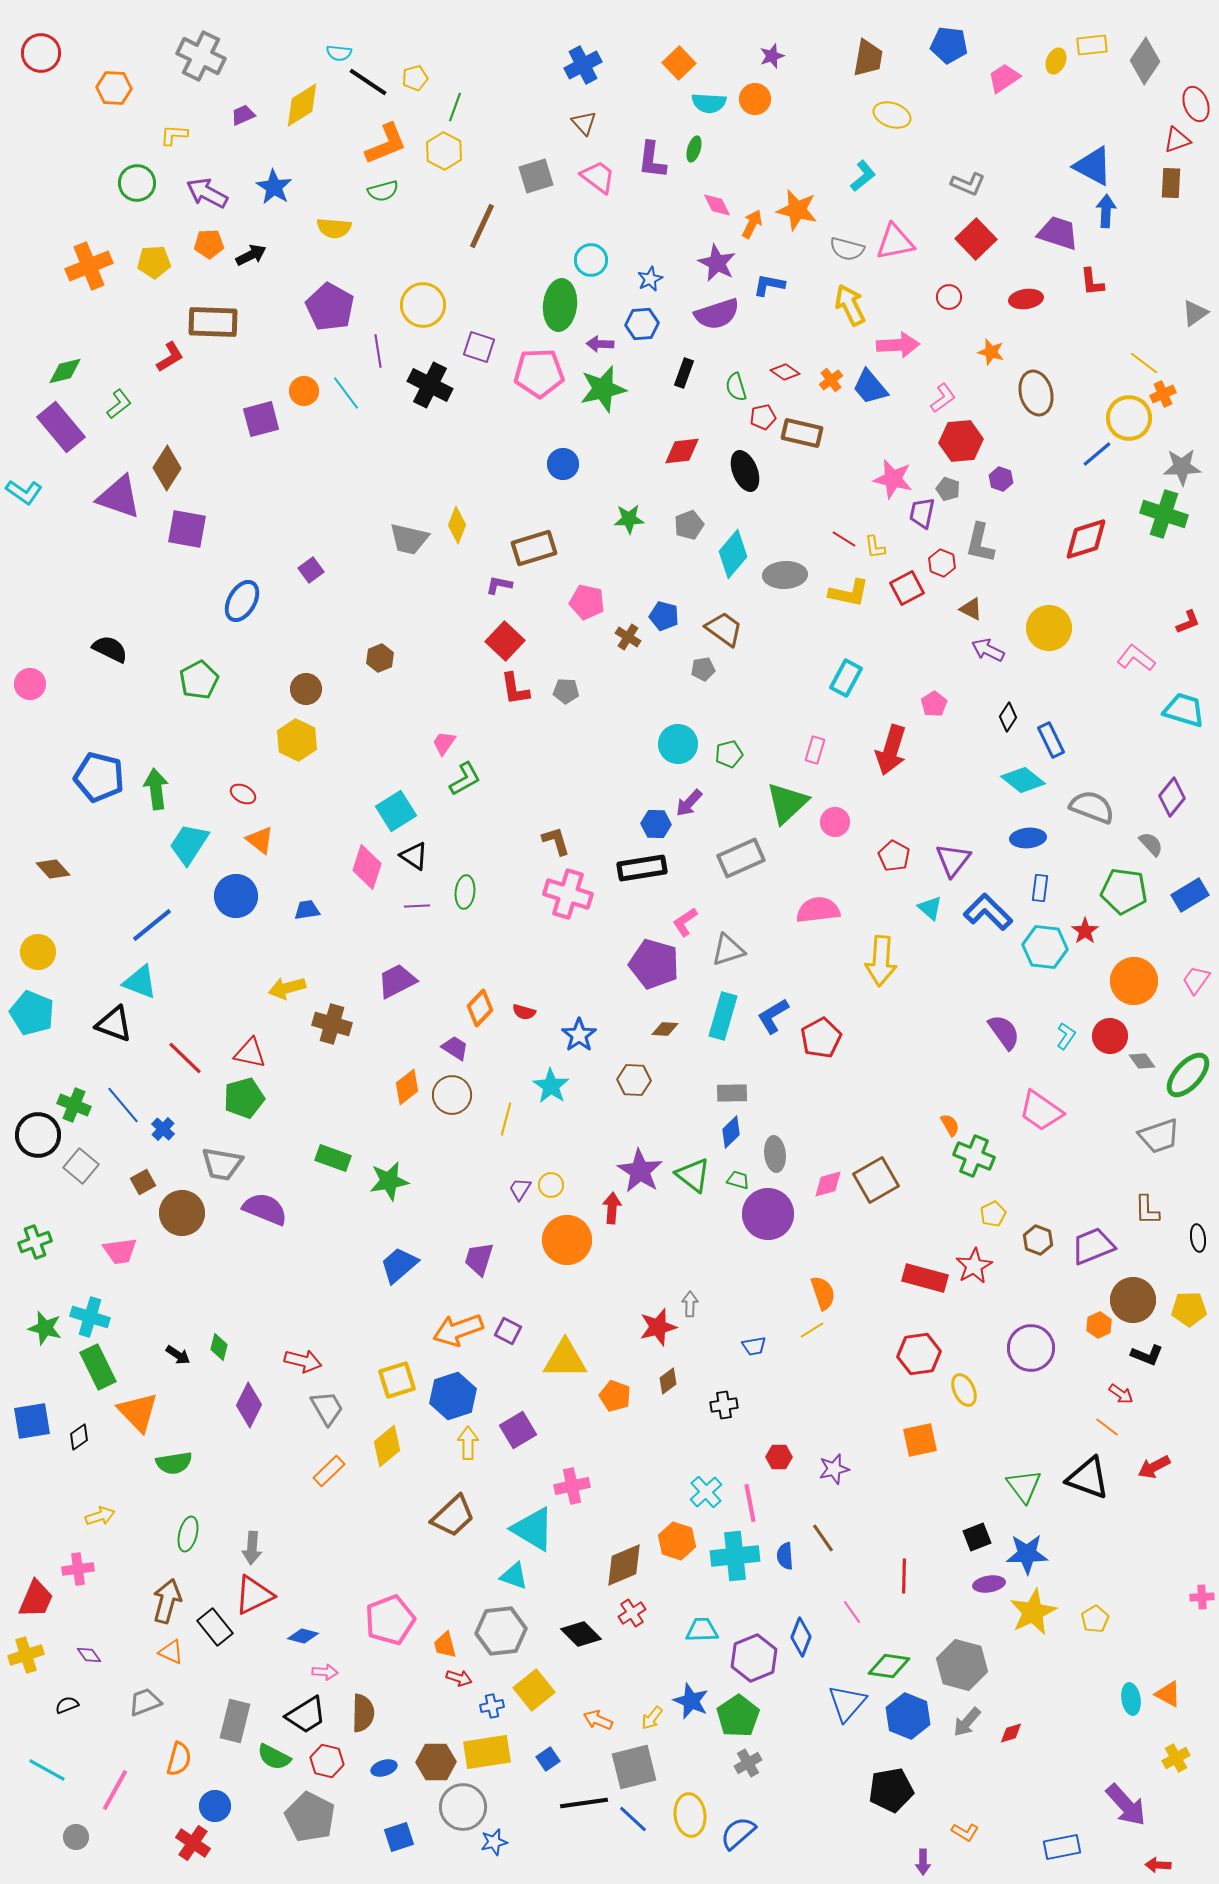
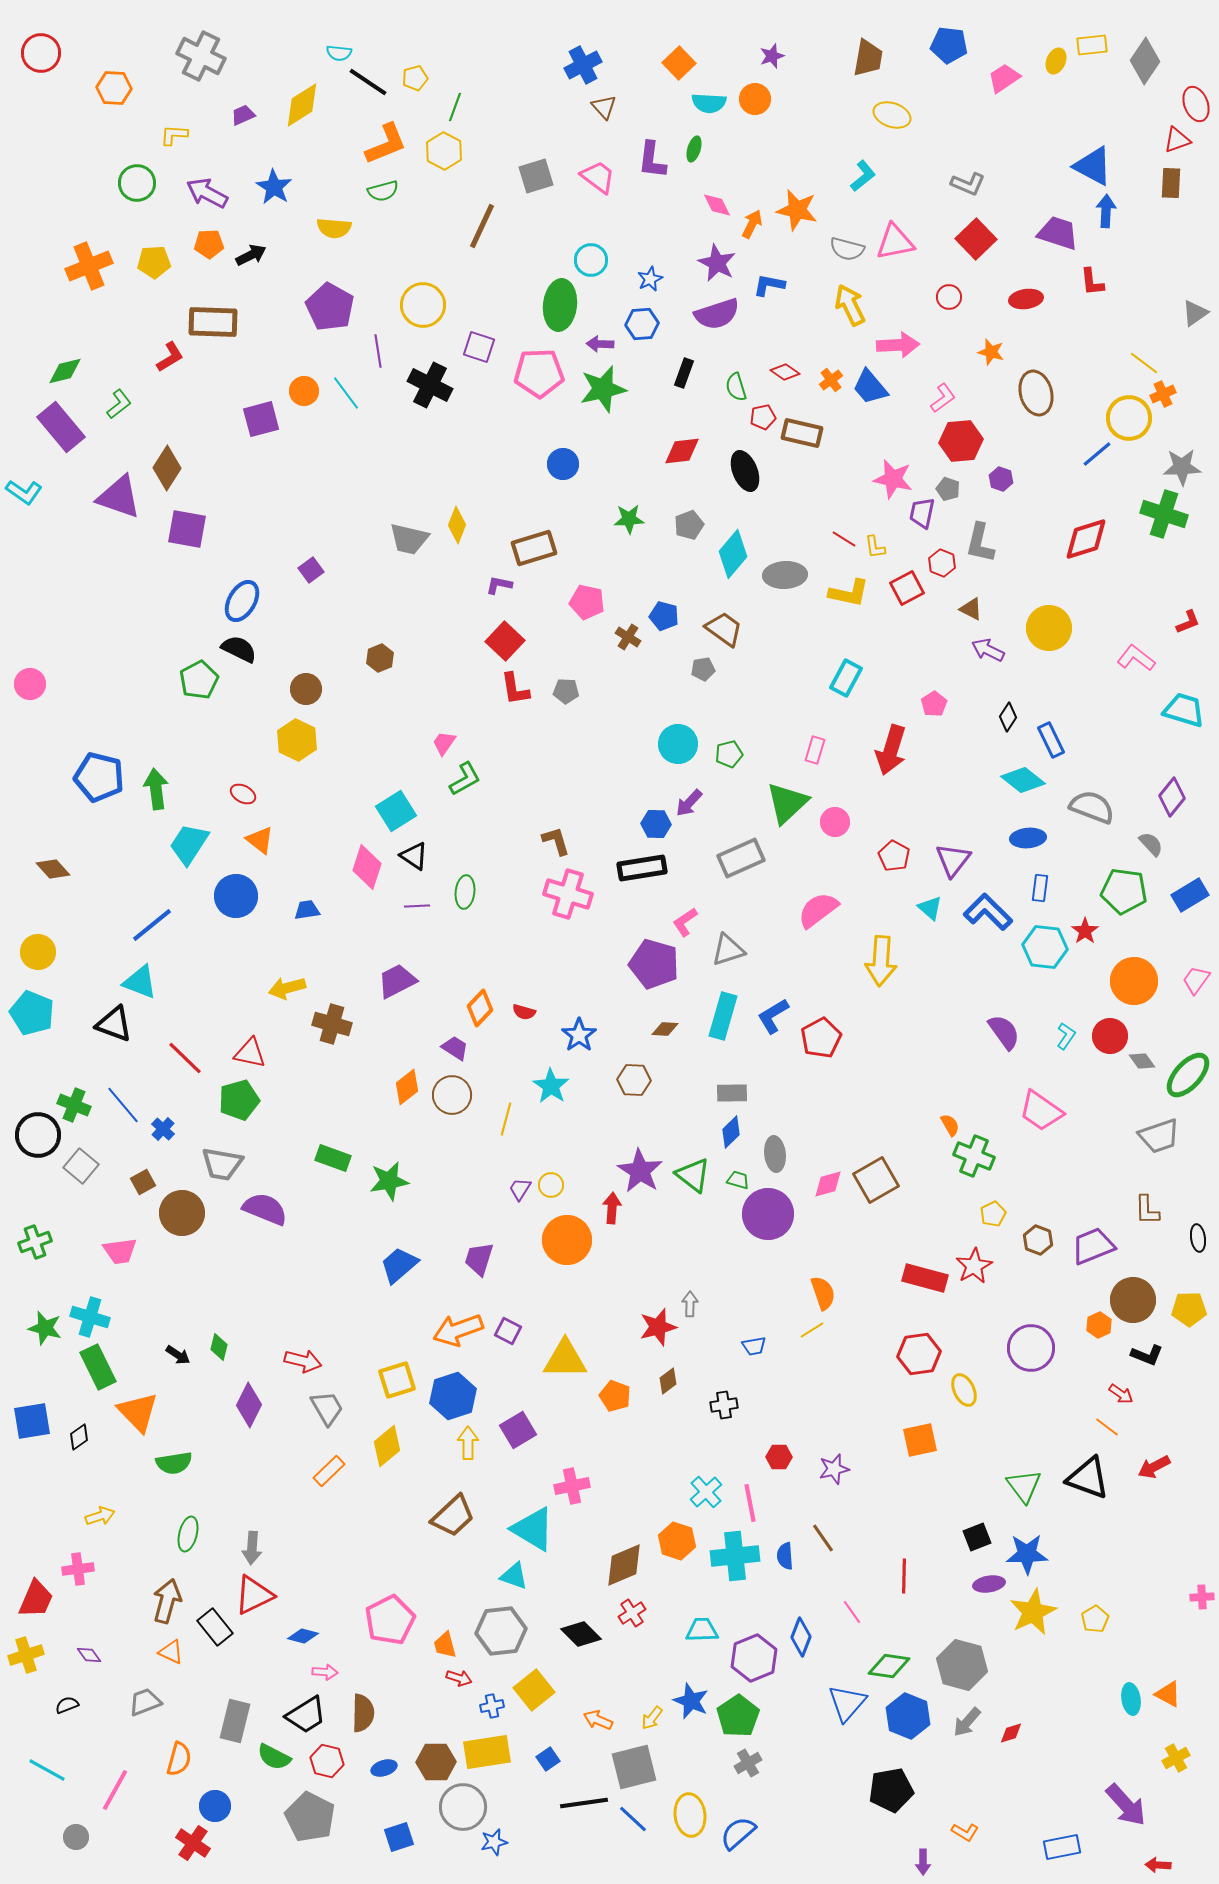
brown triangle at (584, 123): moved 20 px right, 16 px up
black semicircle at (110, 649): moved 129 px right
pink semicircle at (818, 910): rotated 30 degrees counterclockwise
green pentagon at (244, 1098): moved 5 px left, 2 px down
pink pentagon at (390, 1620): rotated 6 degrees counterclockwise
